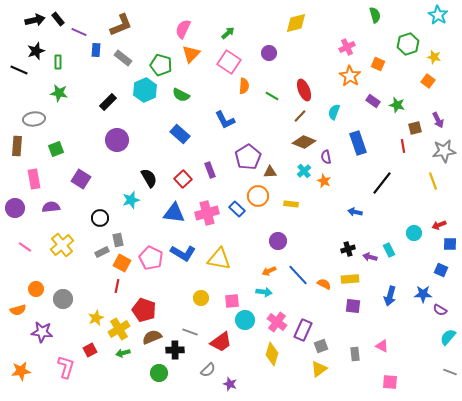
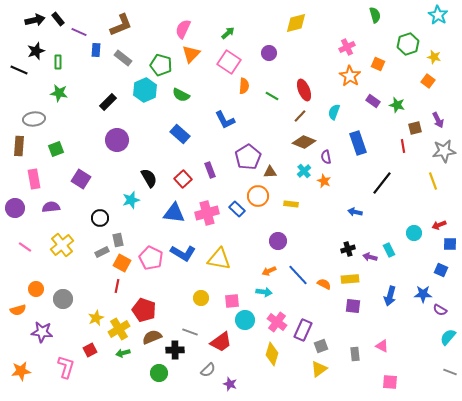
brown rectangle at (17, 146): moved 2 px right
